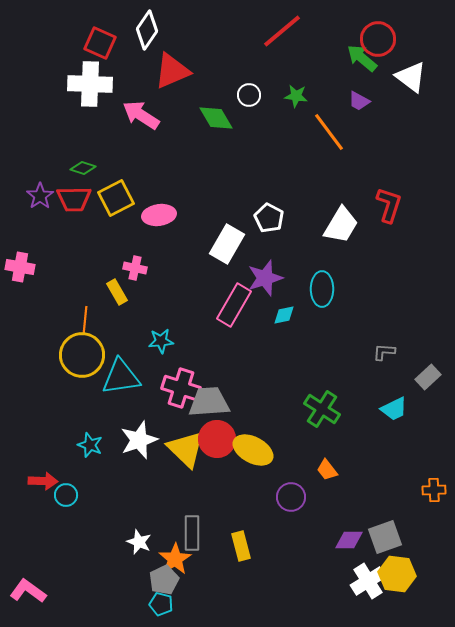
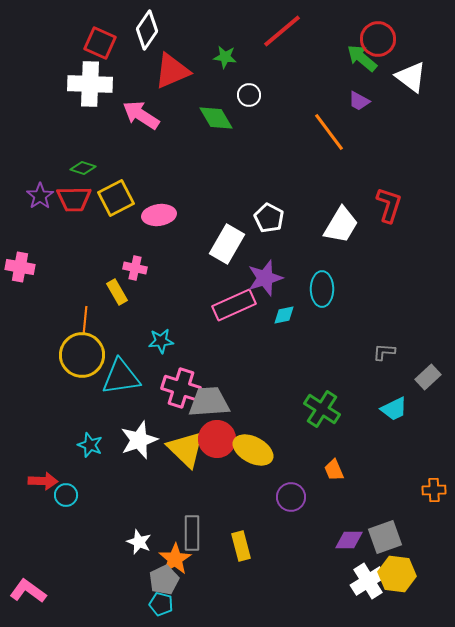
green star at (296, 96): moved 71 px left, 39 px up
pink rectangle at (234, 305): rotated 36 degrees clockwise
orange trapezoid at (327, 470): moved 7 px right; rotated 15 degrees clockwise
